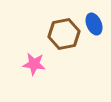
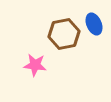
pink star: moved 1 px right, 1 px down
